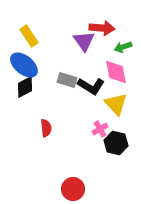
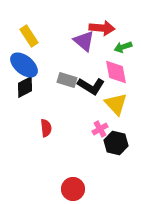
purple triangle: rotated 15 degrees counterclockwise
